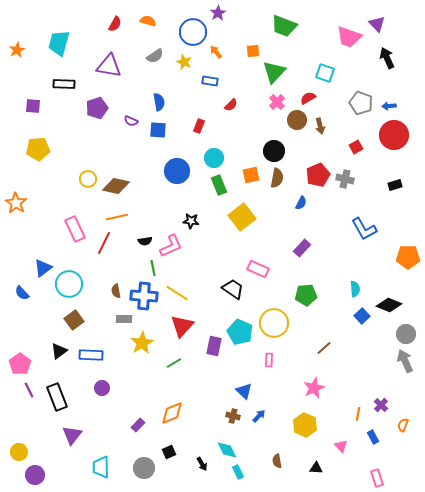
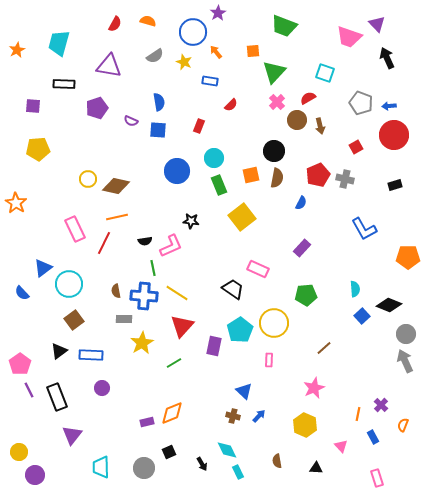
cyan pentagon at (240, 332): moved 2 px up; rotated 15 degrees clockwise
purple rectangle at (138, 425): moved 9 px right, 3 px up; rotated 32 degrees clockwise
